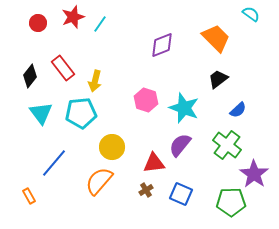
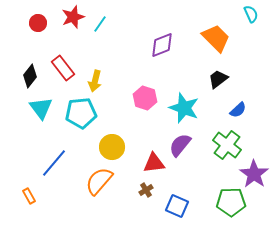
cyan semicircle: rotated 30 degrees clockwise
pink hexagon: moved 1 px left, 2 px up
cyan triangle: moved 5 px up
blue square: moved 4 px left, 12 px down
